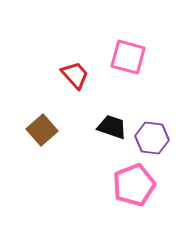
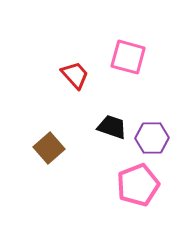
brown square: moved 7 px right, 18 px down
purple hexagon: rotated 8 degrees counterclockwise
pink pentagon: moved 4 px right
